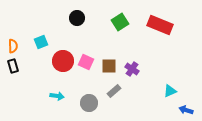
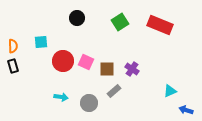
cyan square: rotated 16 degrees clockwise
brown square: moved 2 px left, 3 px down
cyan arrow: moved 4 px right, 1 px down
